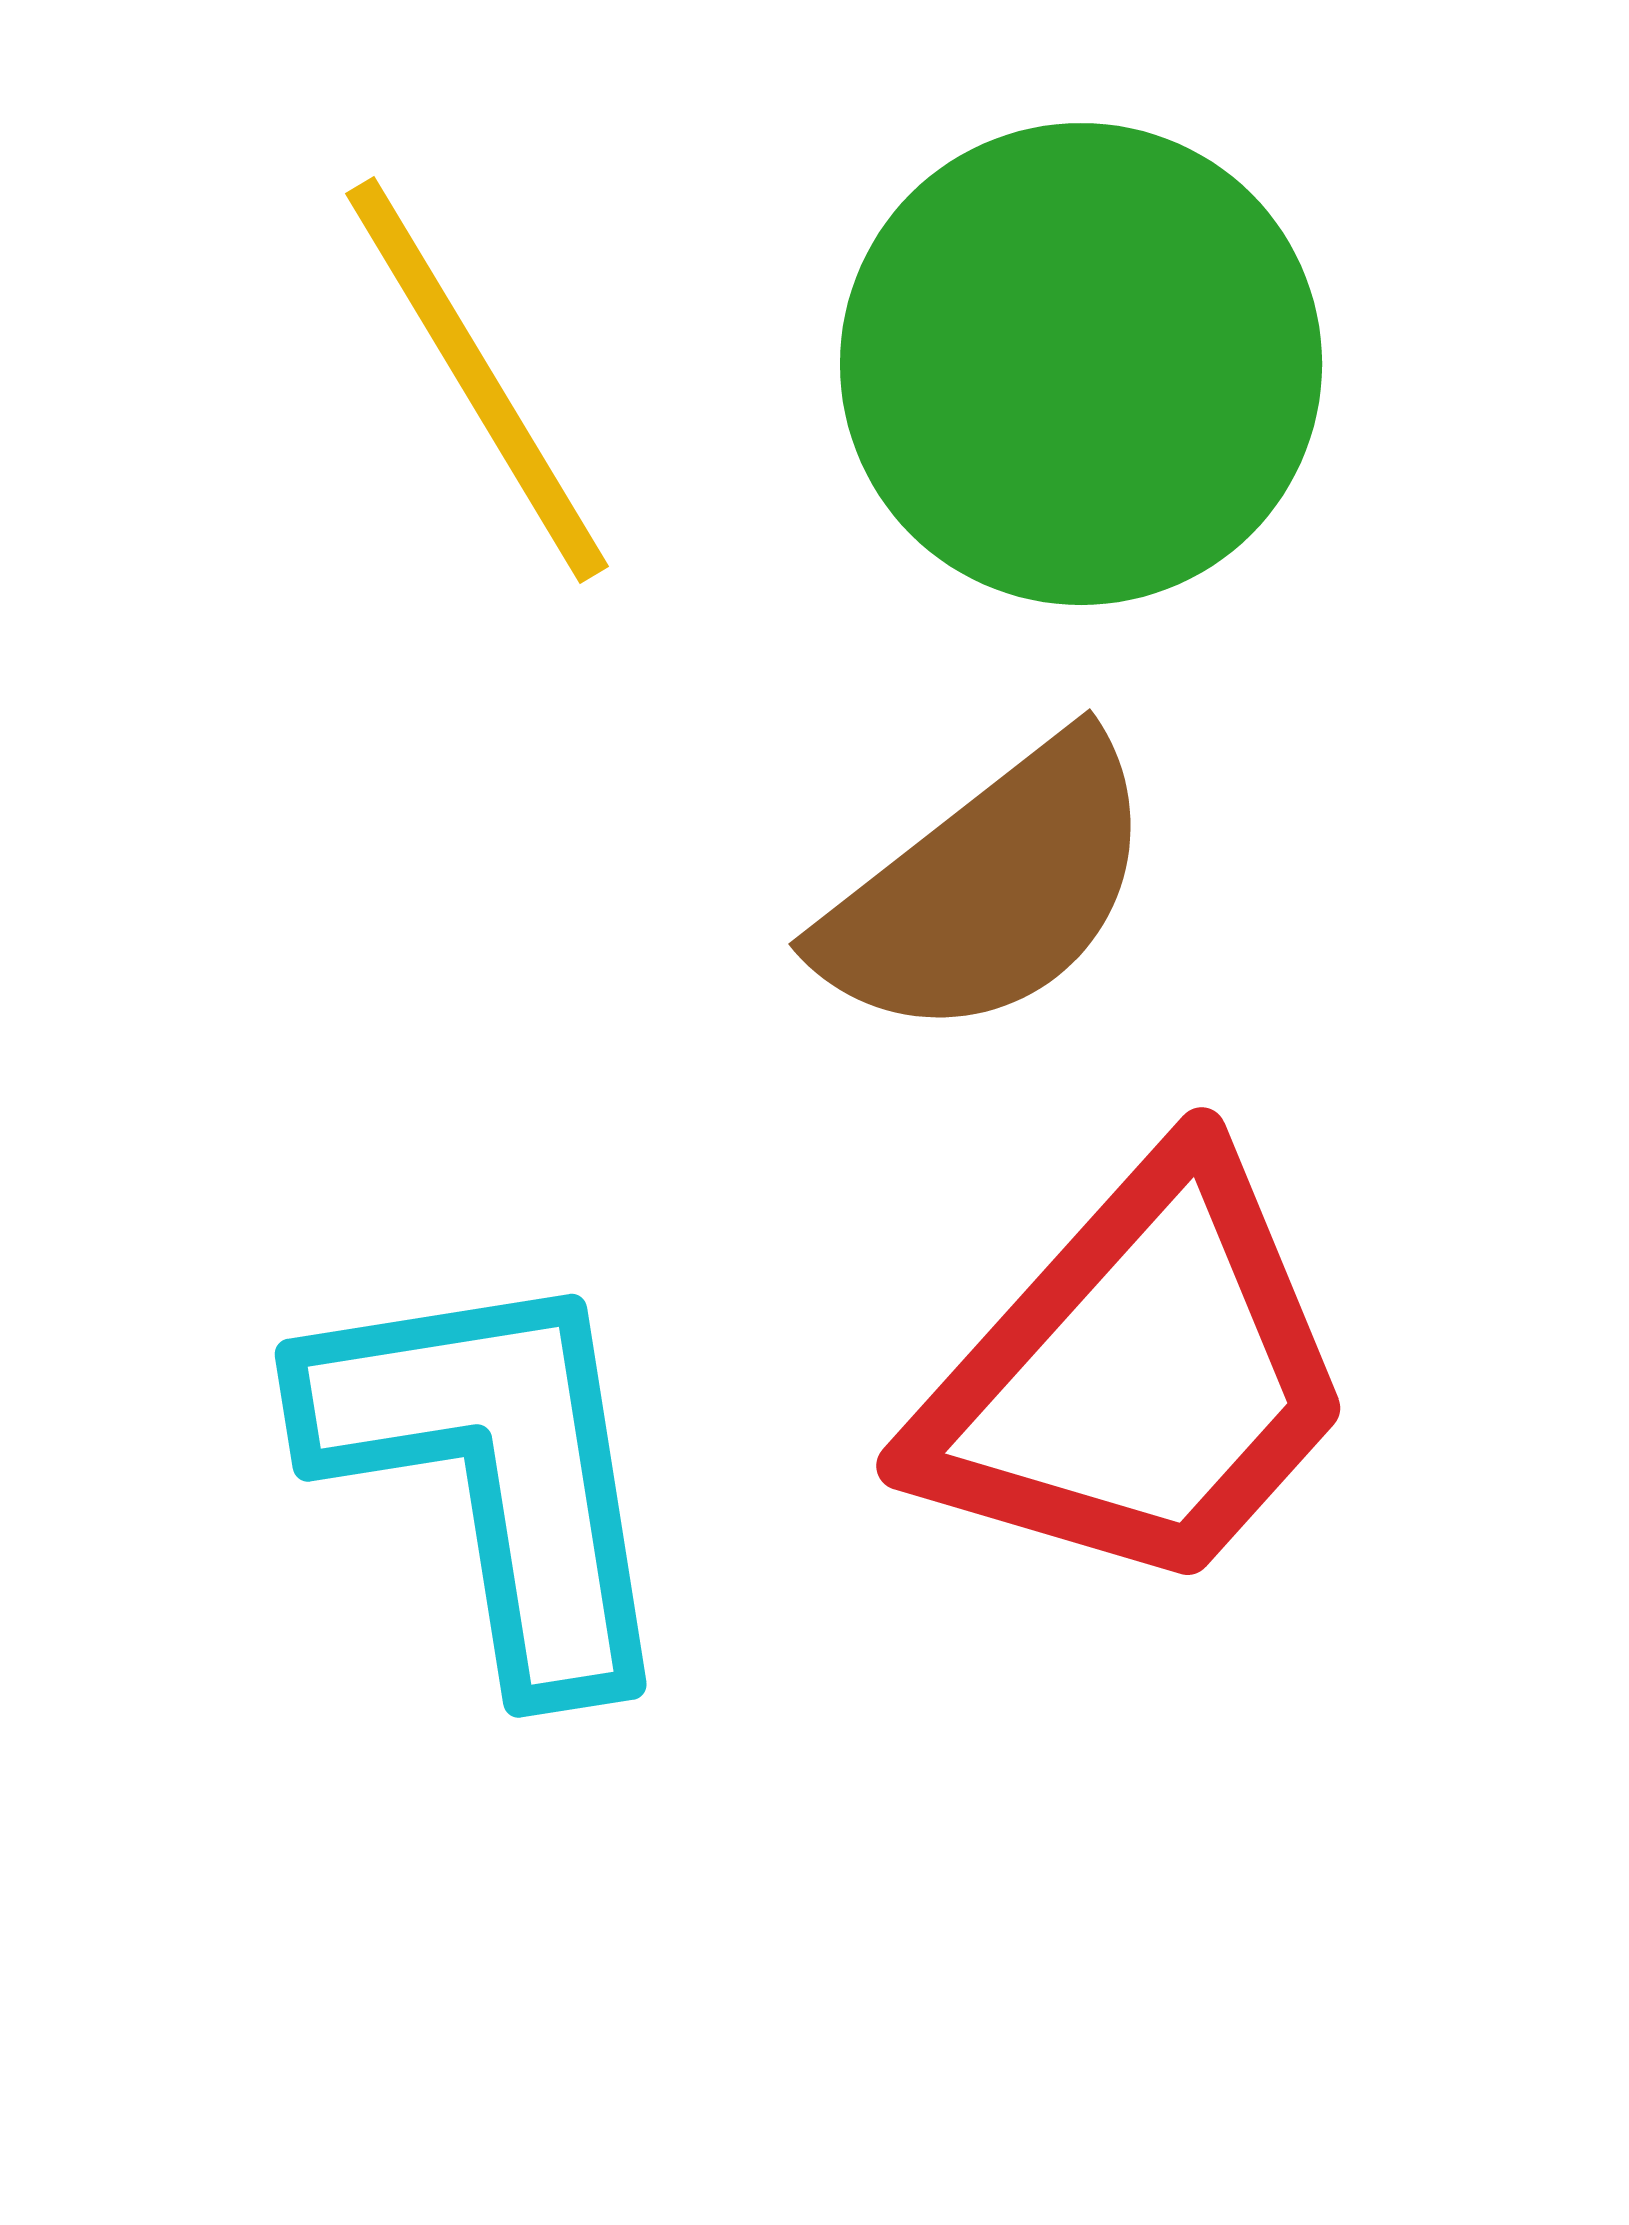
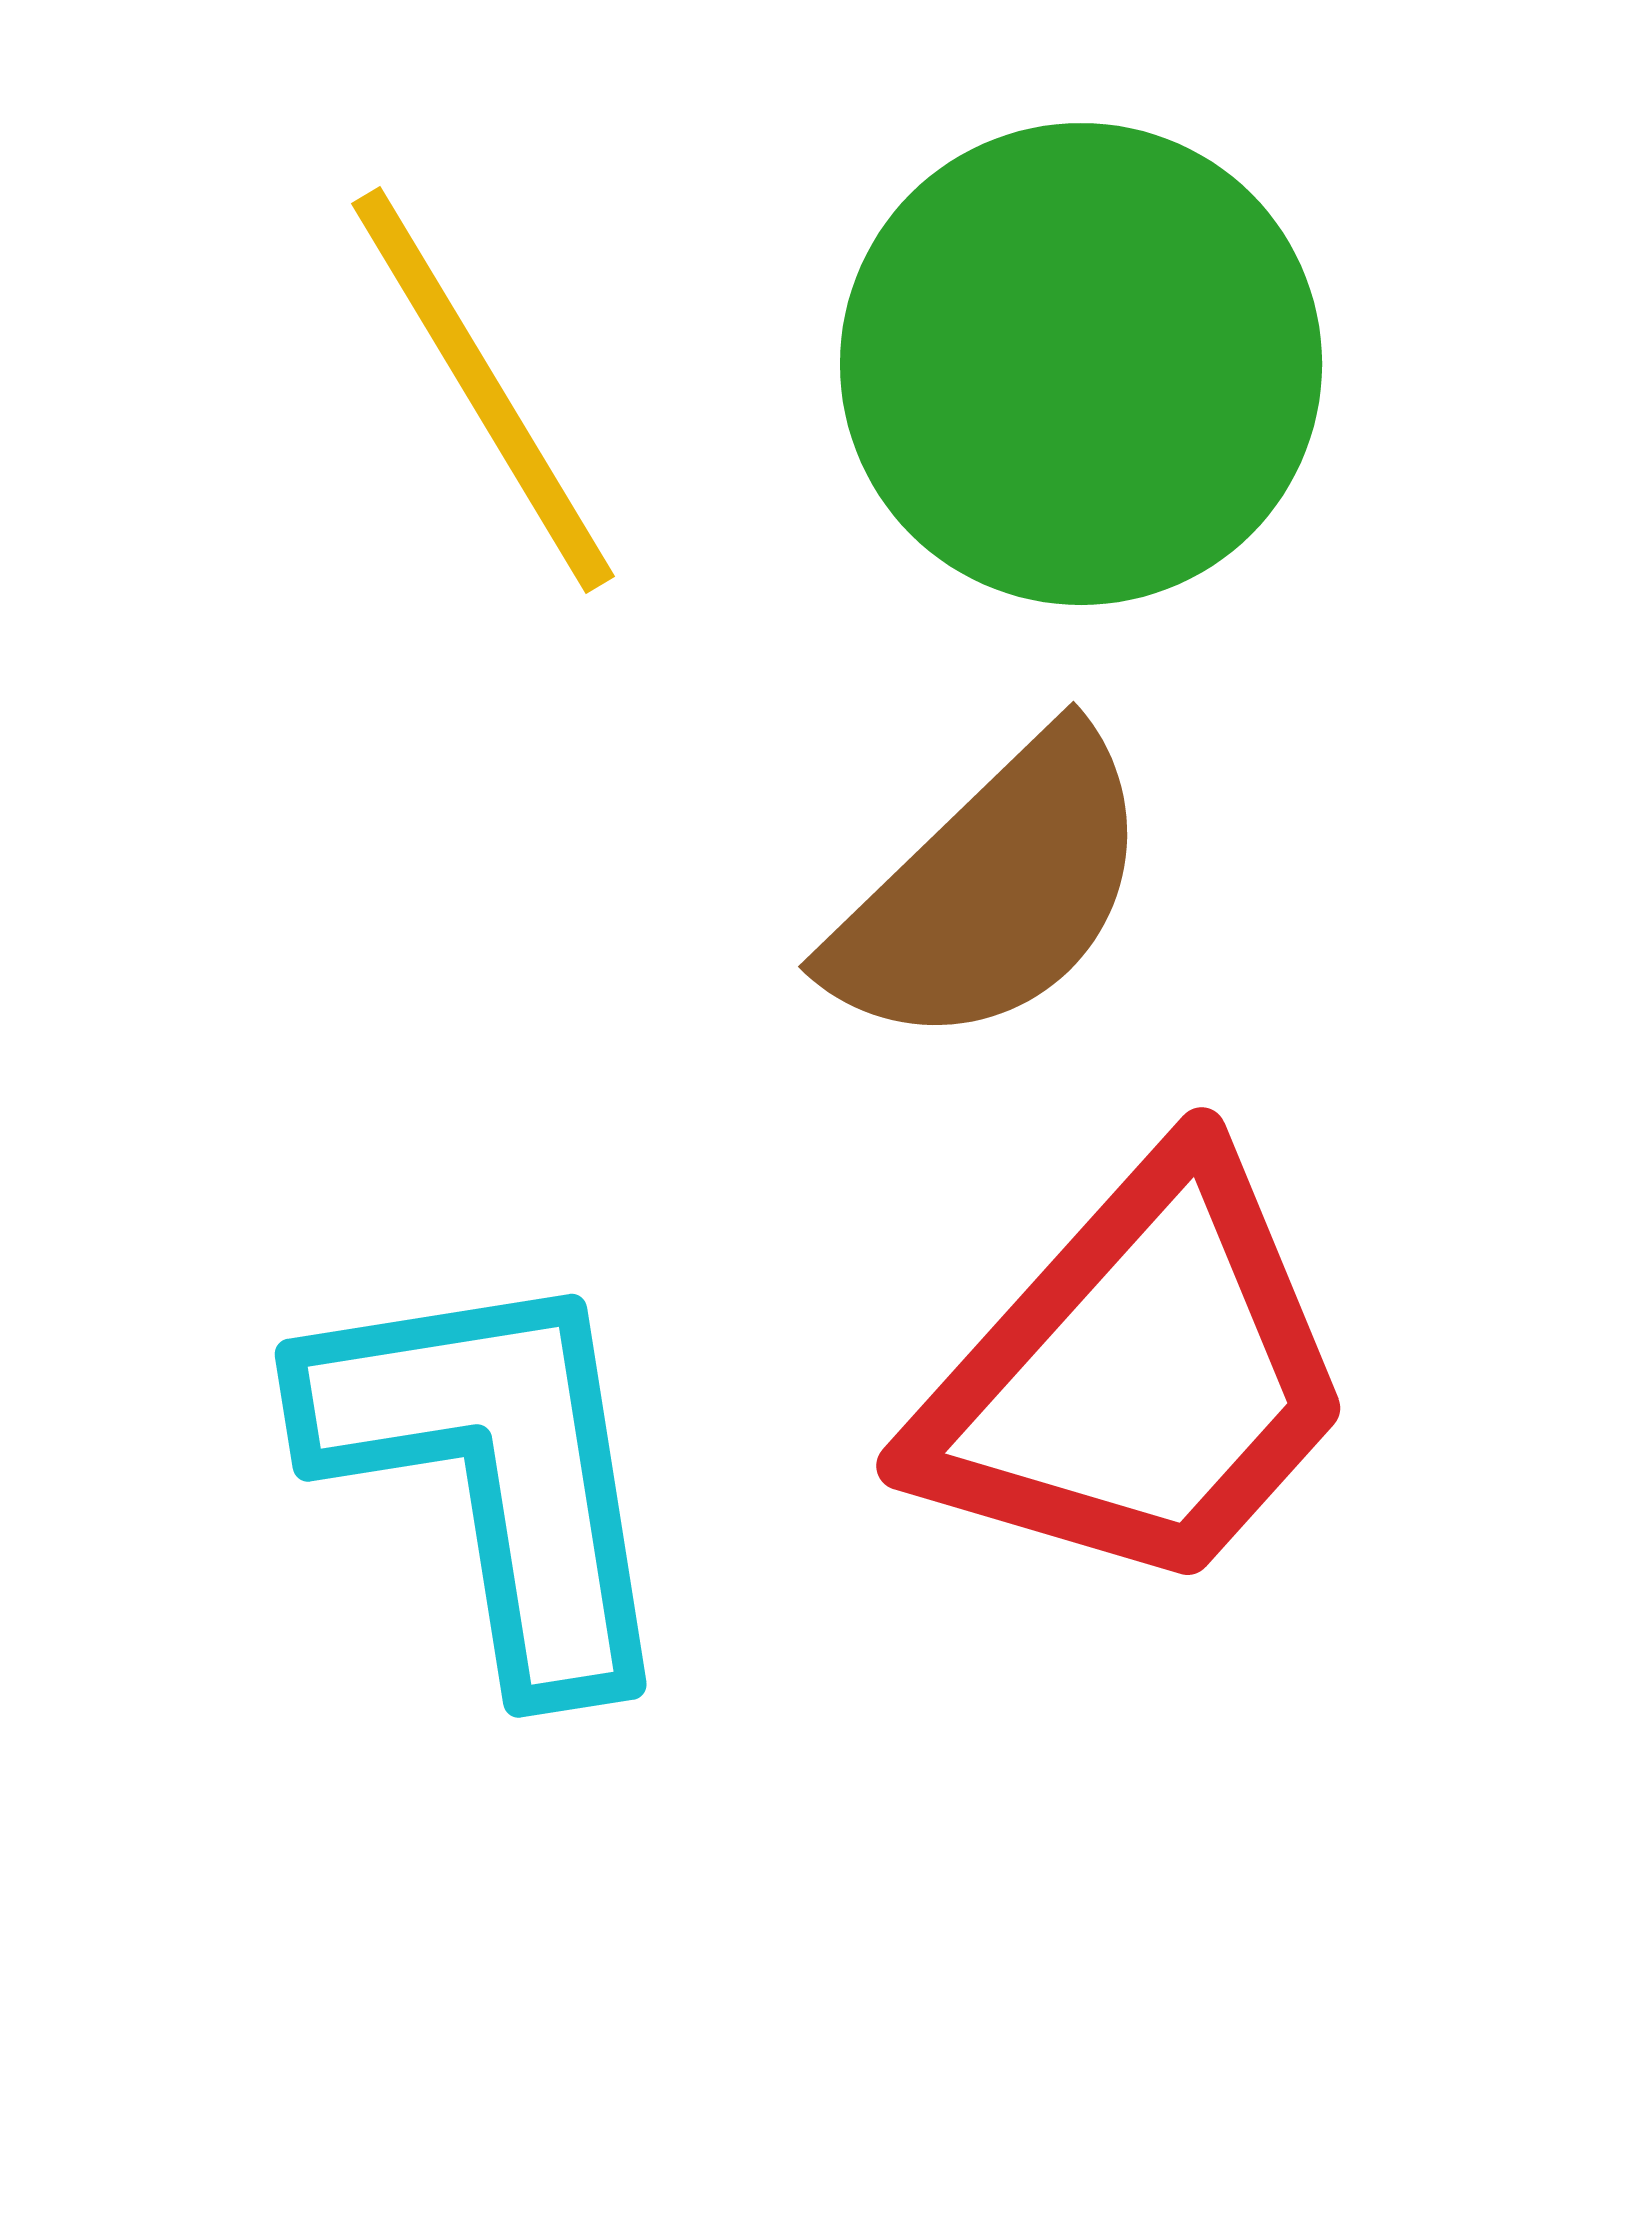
yellow line: moved 6 px right, 10 px down
brown semicircle: moved 3 px right, 2 px down; rotated 6 degrees counterclockwise
